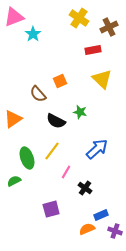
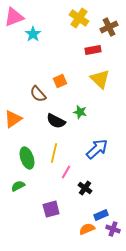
yellow triangle: moved 2 px left
yellow line: moved 2 px right, 2 px down; rotated 24 degrees counterclockwise
green semicircle: moved 4 px right, 5 px down
purple cross: moved 2 px left, 2 px up
